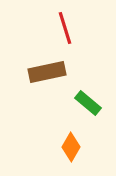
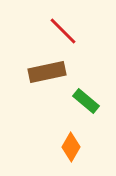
red line: moved 2 px left, 3 px down; rotated 28 degrees counterclockwise
green rectangle: moved 2 px left, 2 px up
